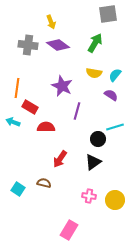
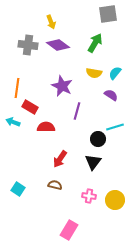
cyan semicircle: moved 2 px up
black triangle: rotated 18 degrees counterclockwise
brown semicircle: moved 11 px right, 2 px down
